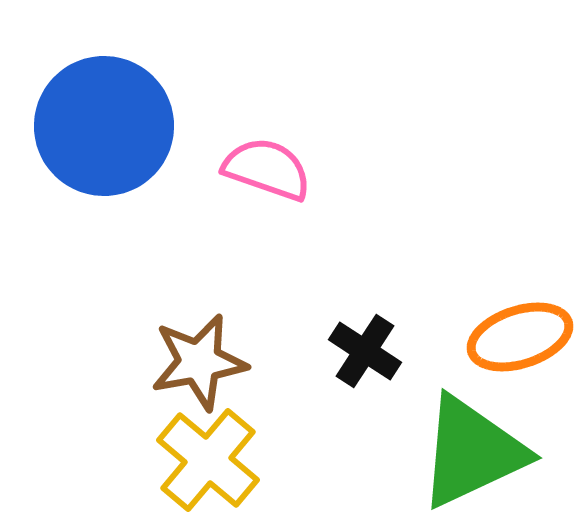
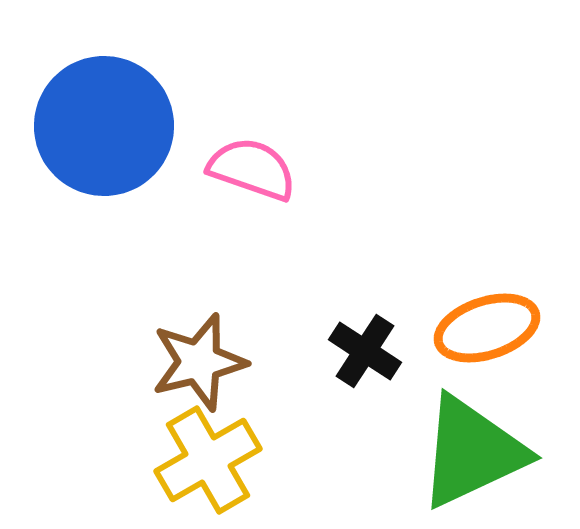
pink semicircle: moved 15 px left
orange ellipse: moved 33 px left, 9 px up
brown star: rotated 4 degrees counterclockwise
yellow cross: rotated 20 degrees clockwise
